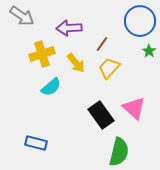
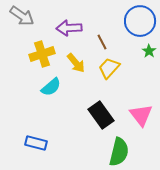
brown line: moved 2 px up; rotated 63 degrees counterclockwise
pink triangle: moved 7 px right, 7 px down; rotated 10 degrees clockwise
